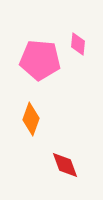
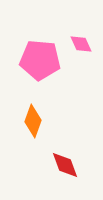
pink diamond: moved 3 px right; rotated 30 degrees counterclockwise
orange diamond: moved 2 px right, 2 px down
